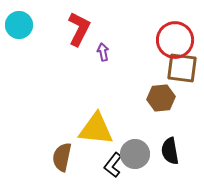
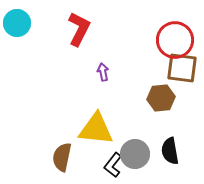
cyan circle: moved 2 px left, 2 px up
purple arrow: moved 20 px down
